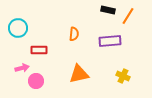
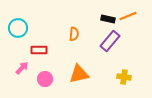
black rectangle: moved 9 px down
orange line: rotated 36 degrees clockwise
purple rectangle: rotated 45 degrees counterclockwise
pink arrow: rotated 32 degrees counterclockwise
yellow cross: moved 1 px right, 1 px down; rotated 16 degrees counterclockwise
pink circle: moved 9 px right, 2 px up
